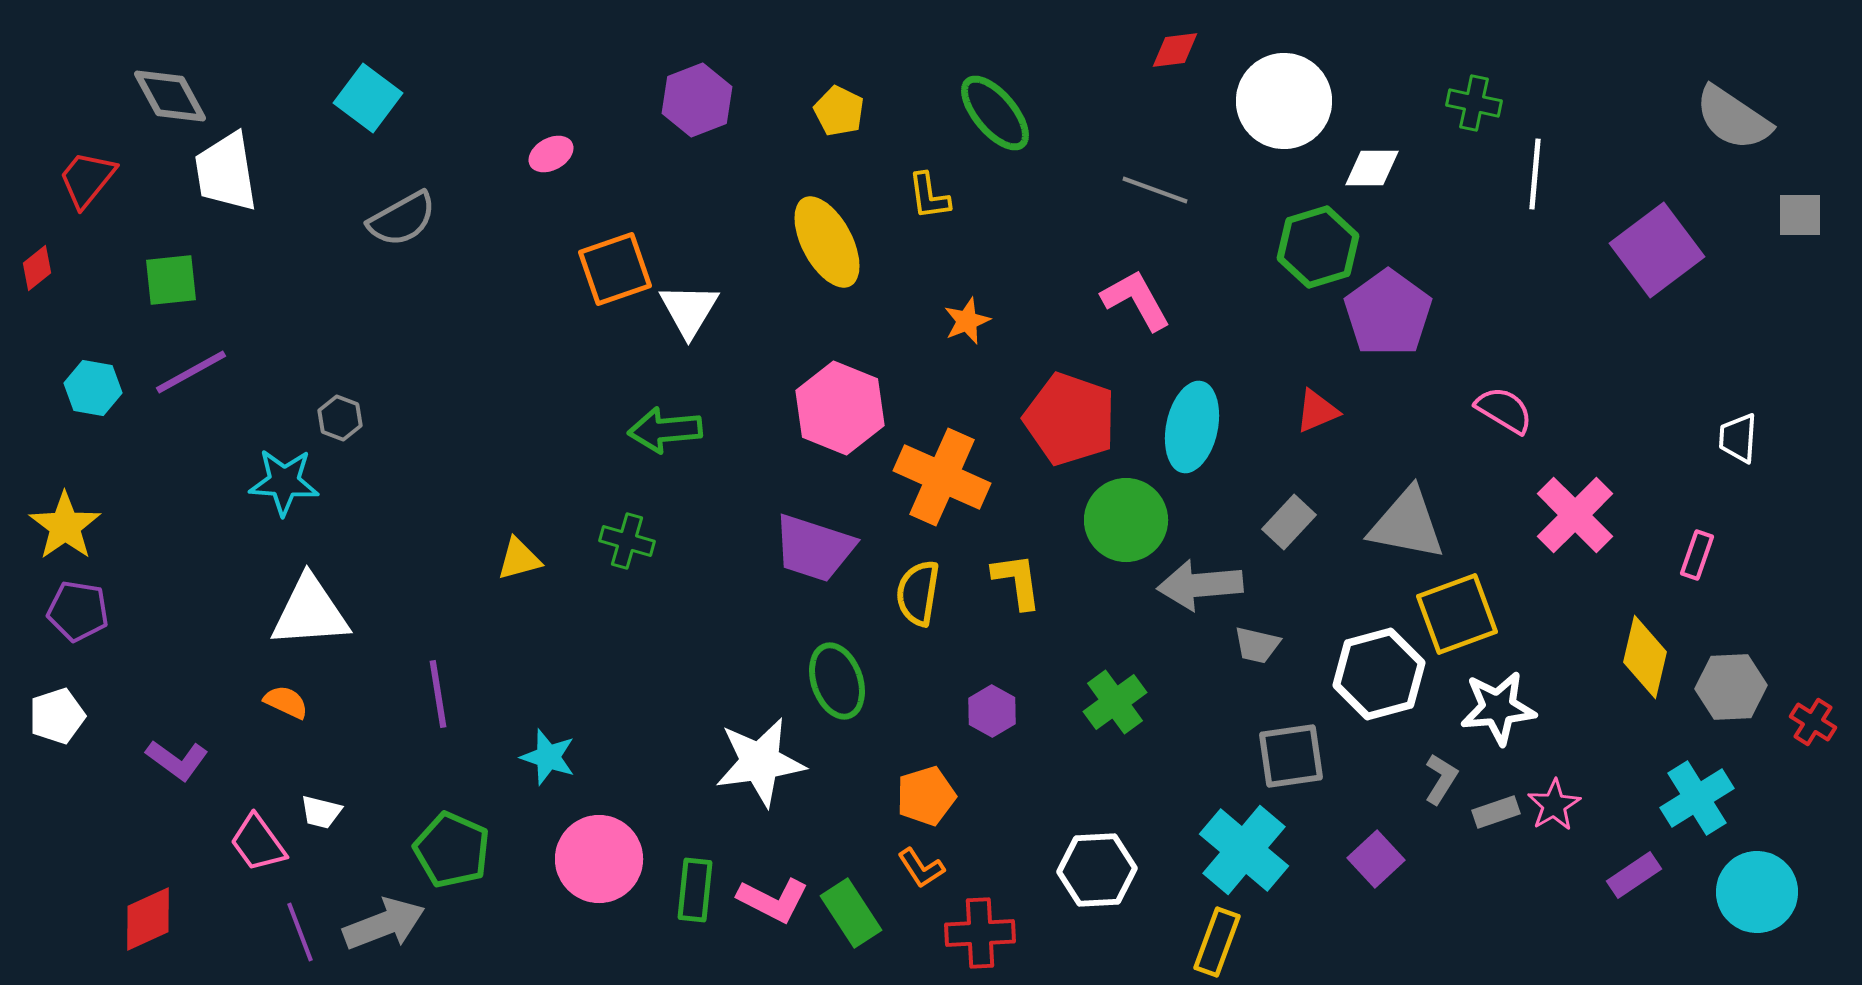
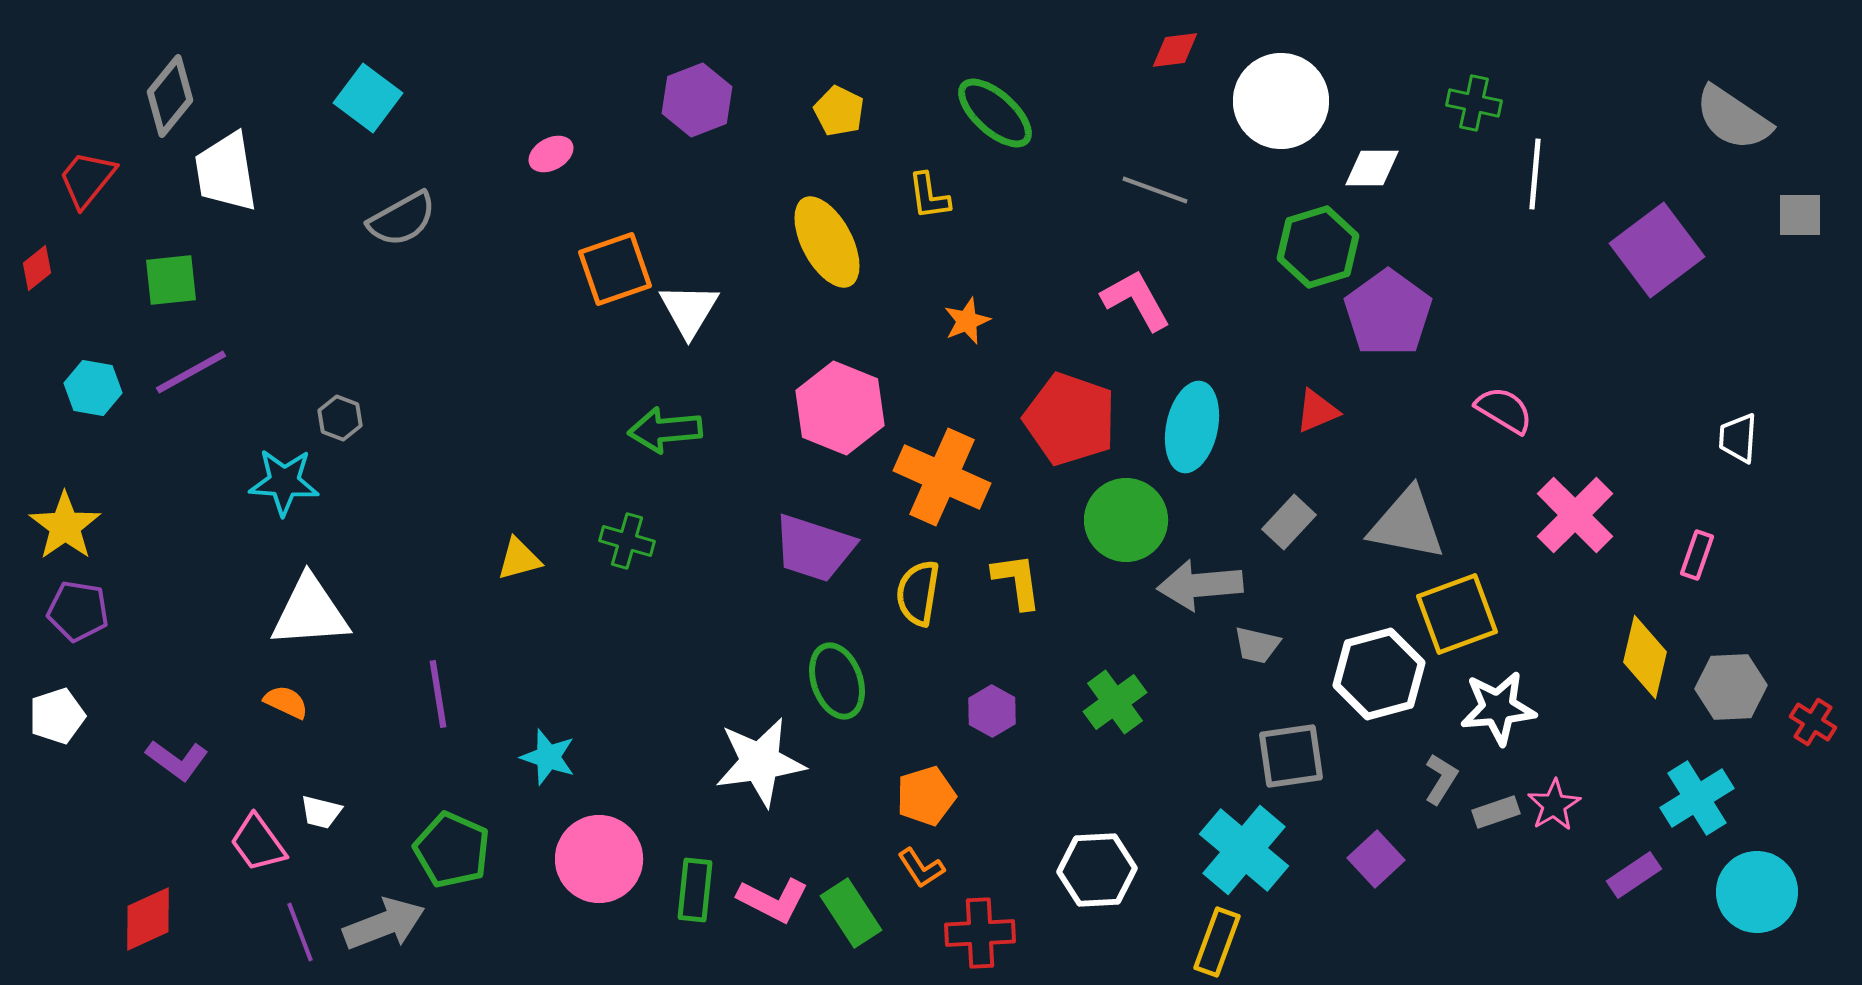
gray diamond at (170, 96): rotated 68 degrees clockwise
white circle at (1284, 101): moved 3 px left
green ellipse at (995, 113): rotated 8 degrees counterclockwise
